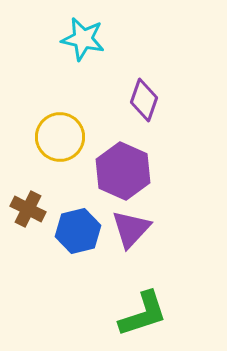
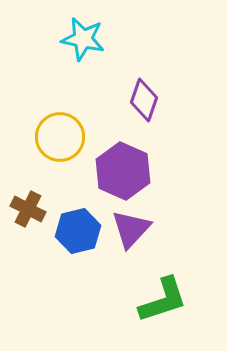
green L-shape: moved 20 px right, 14 px up
